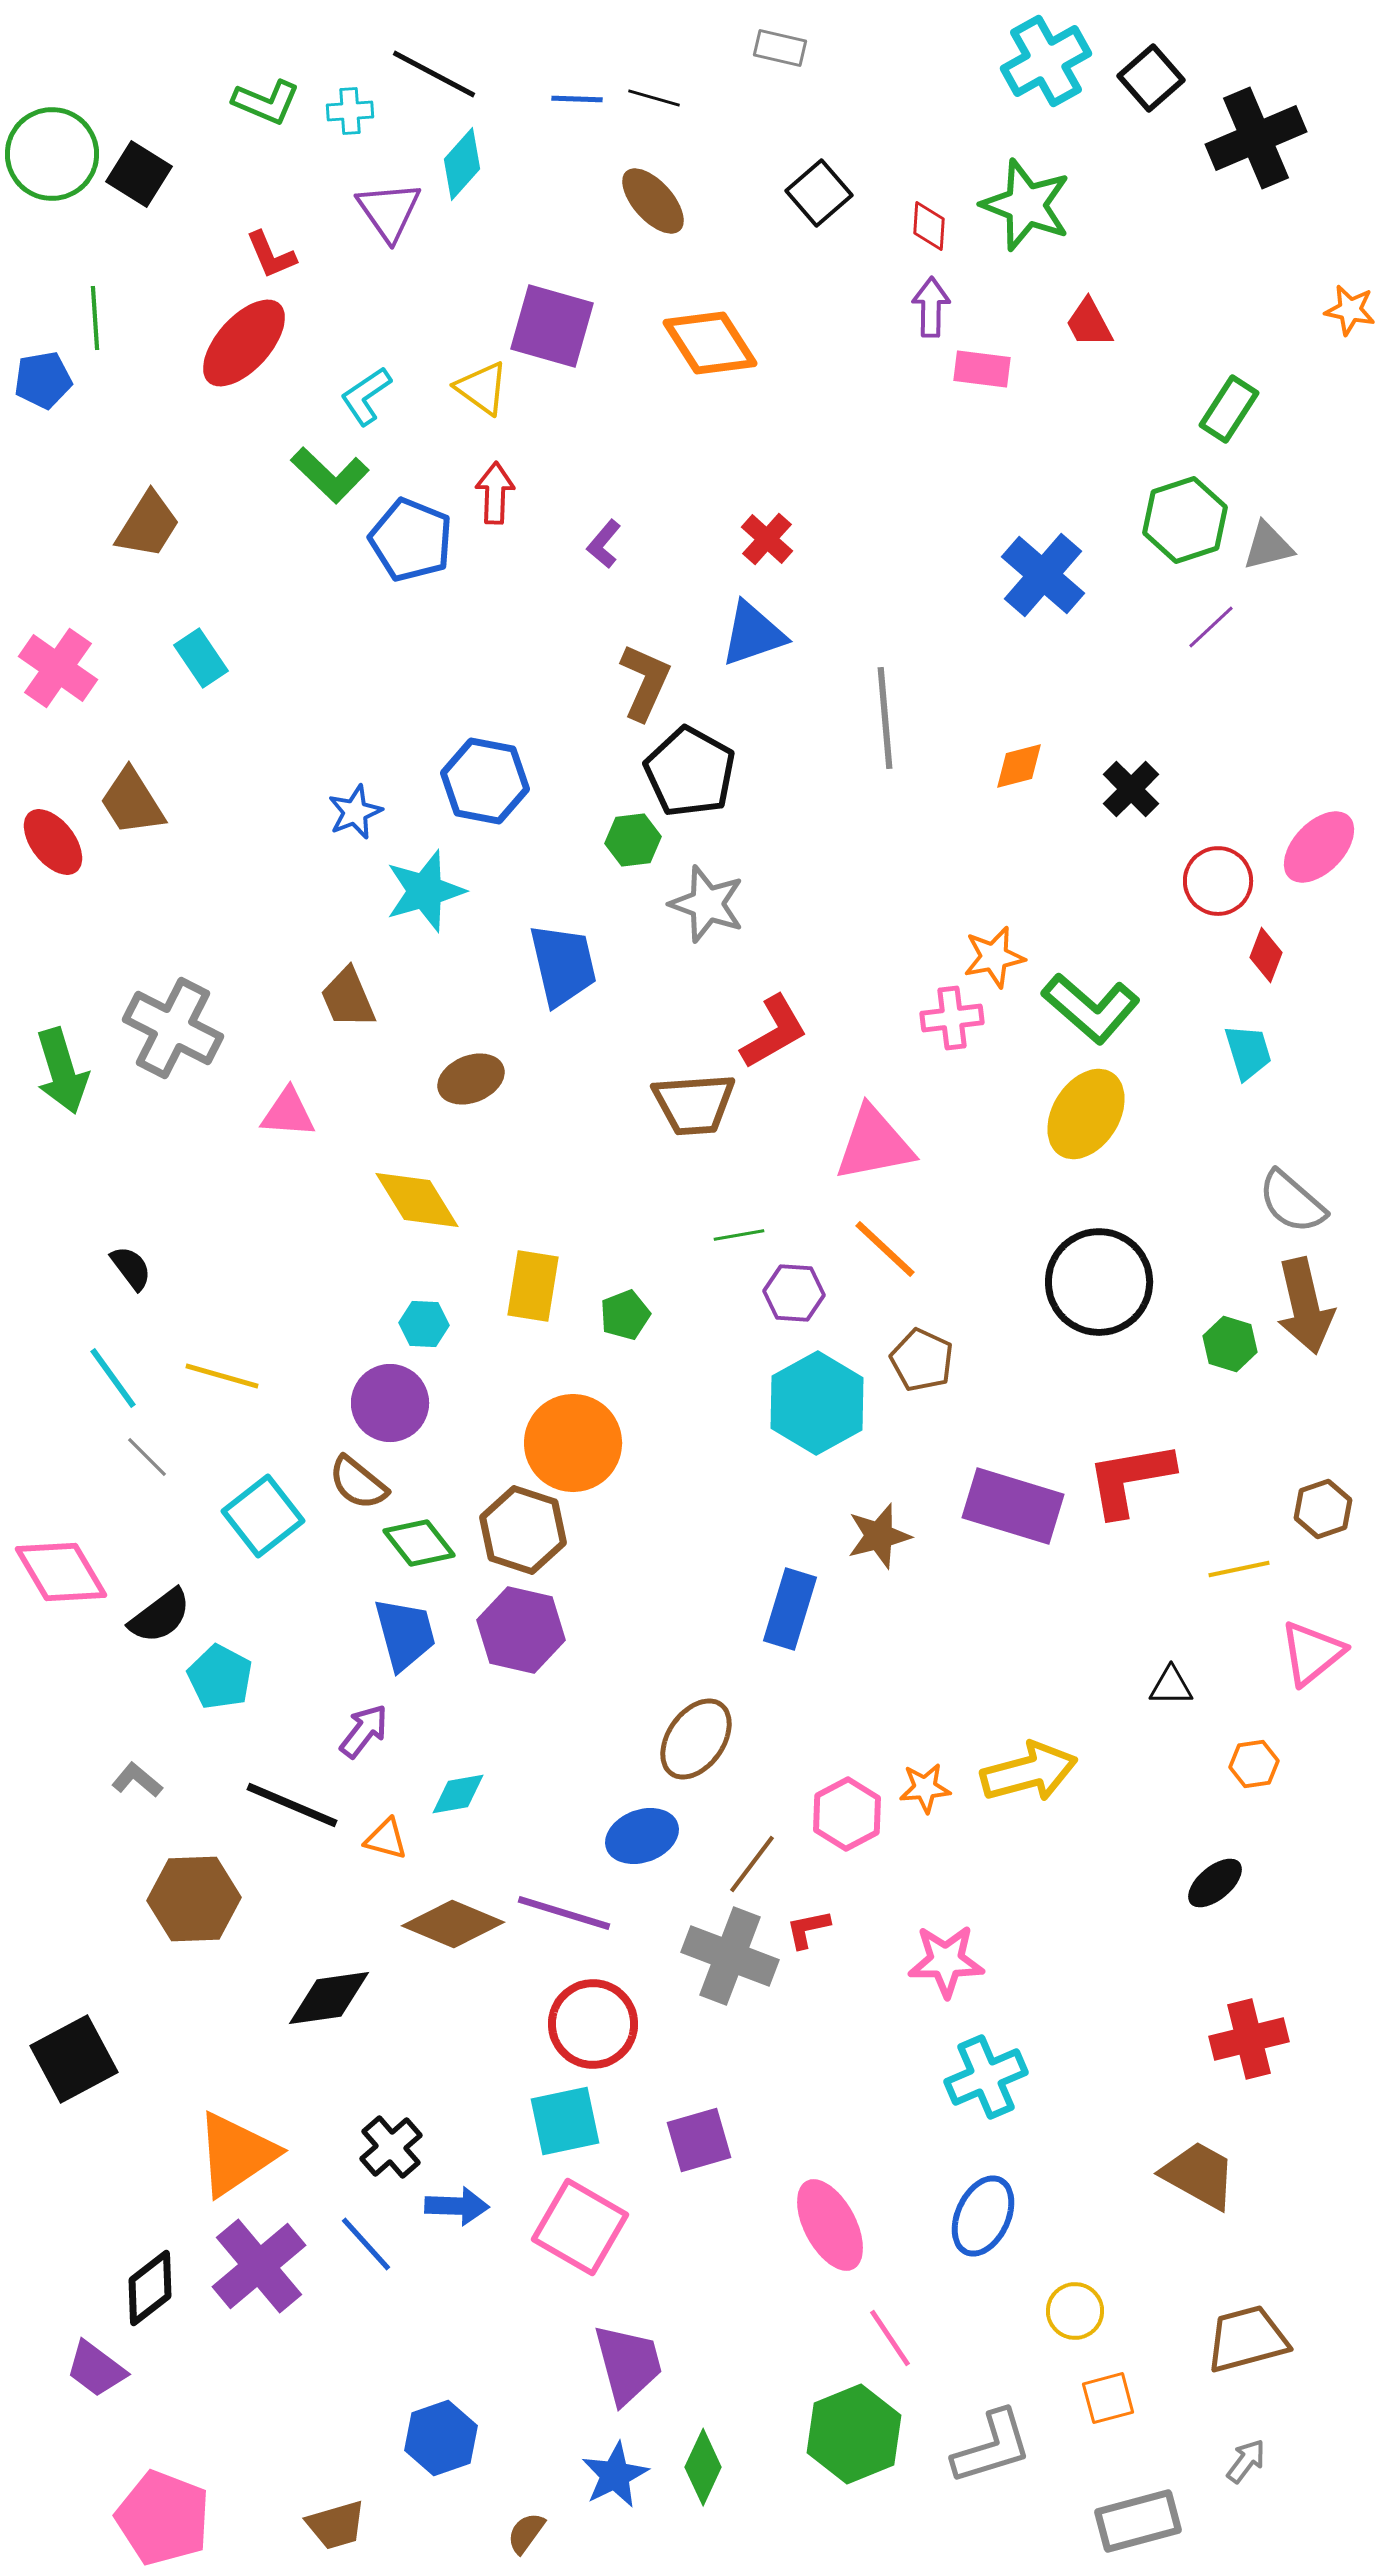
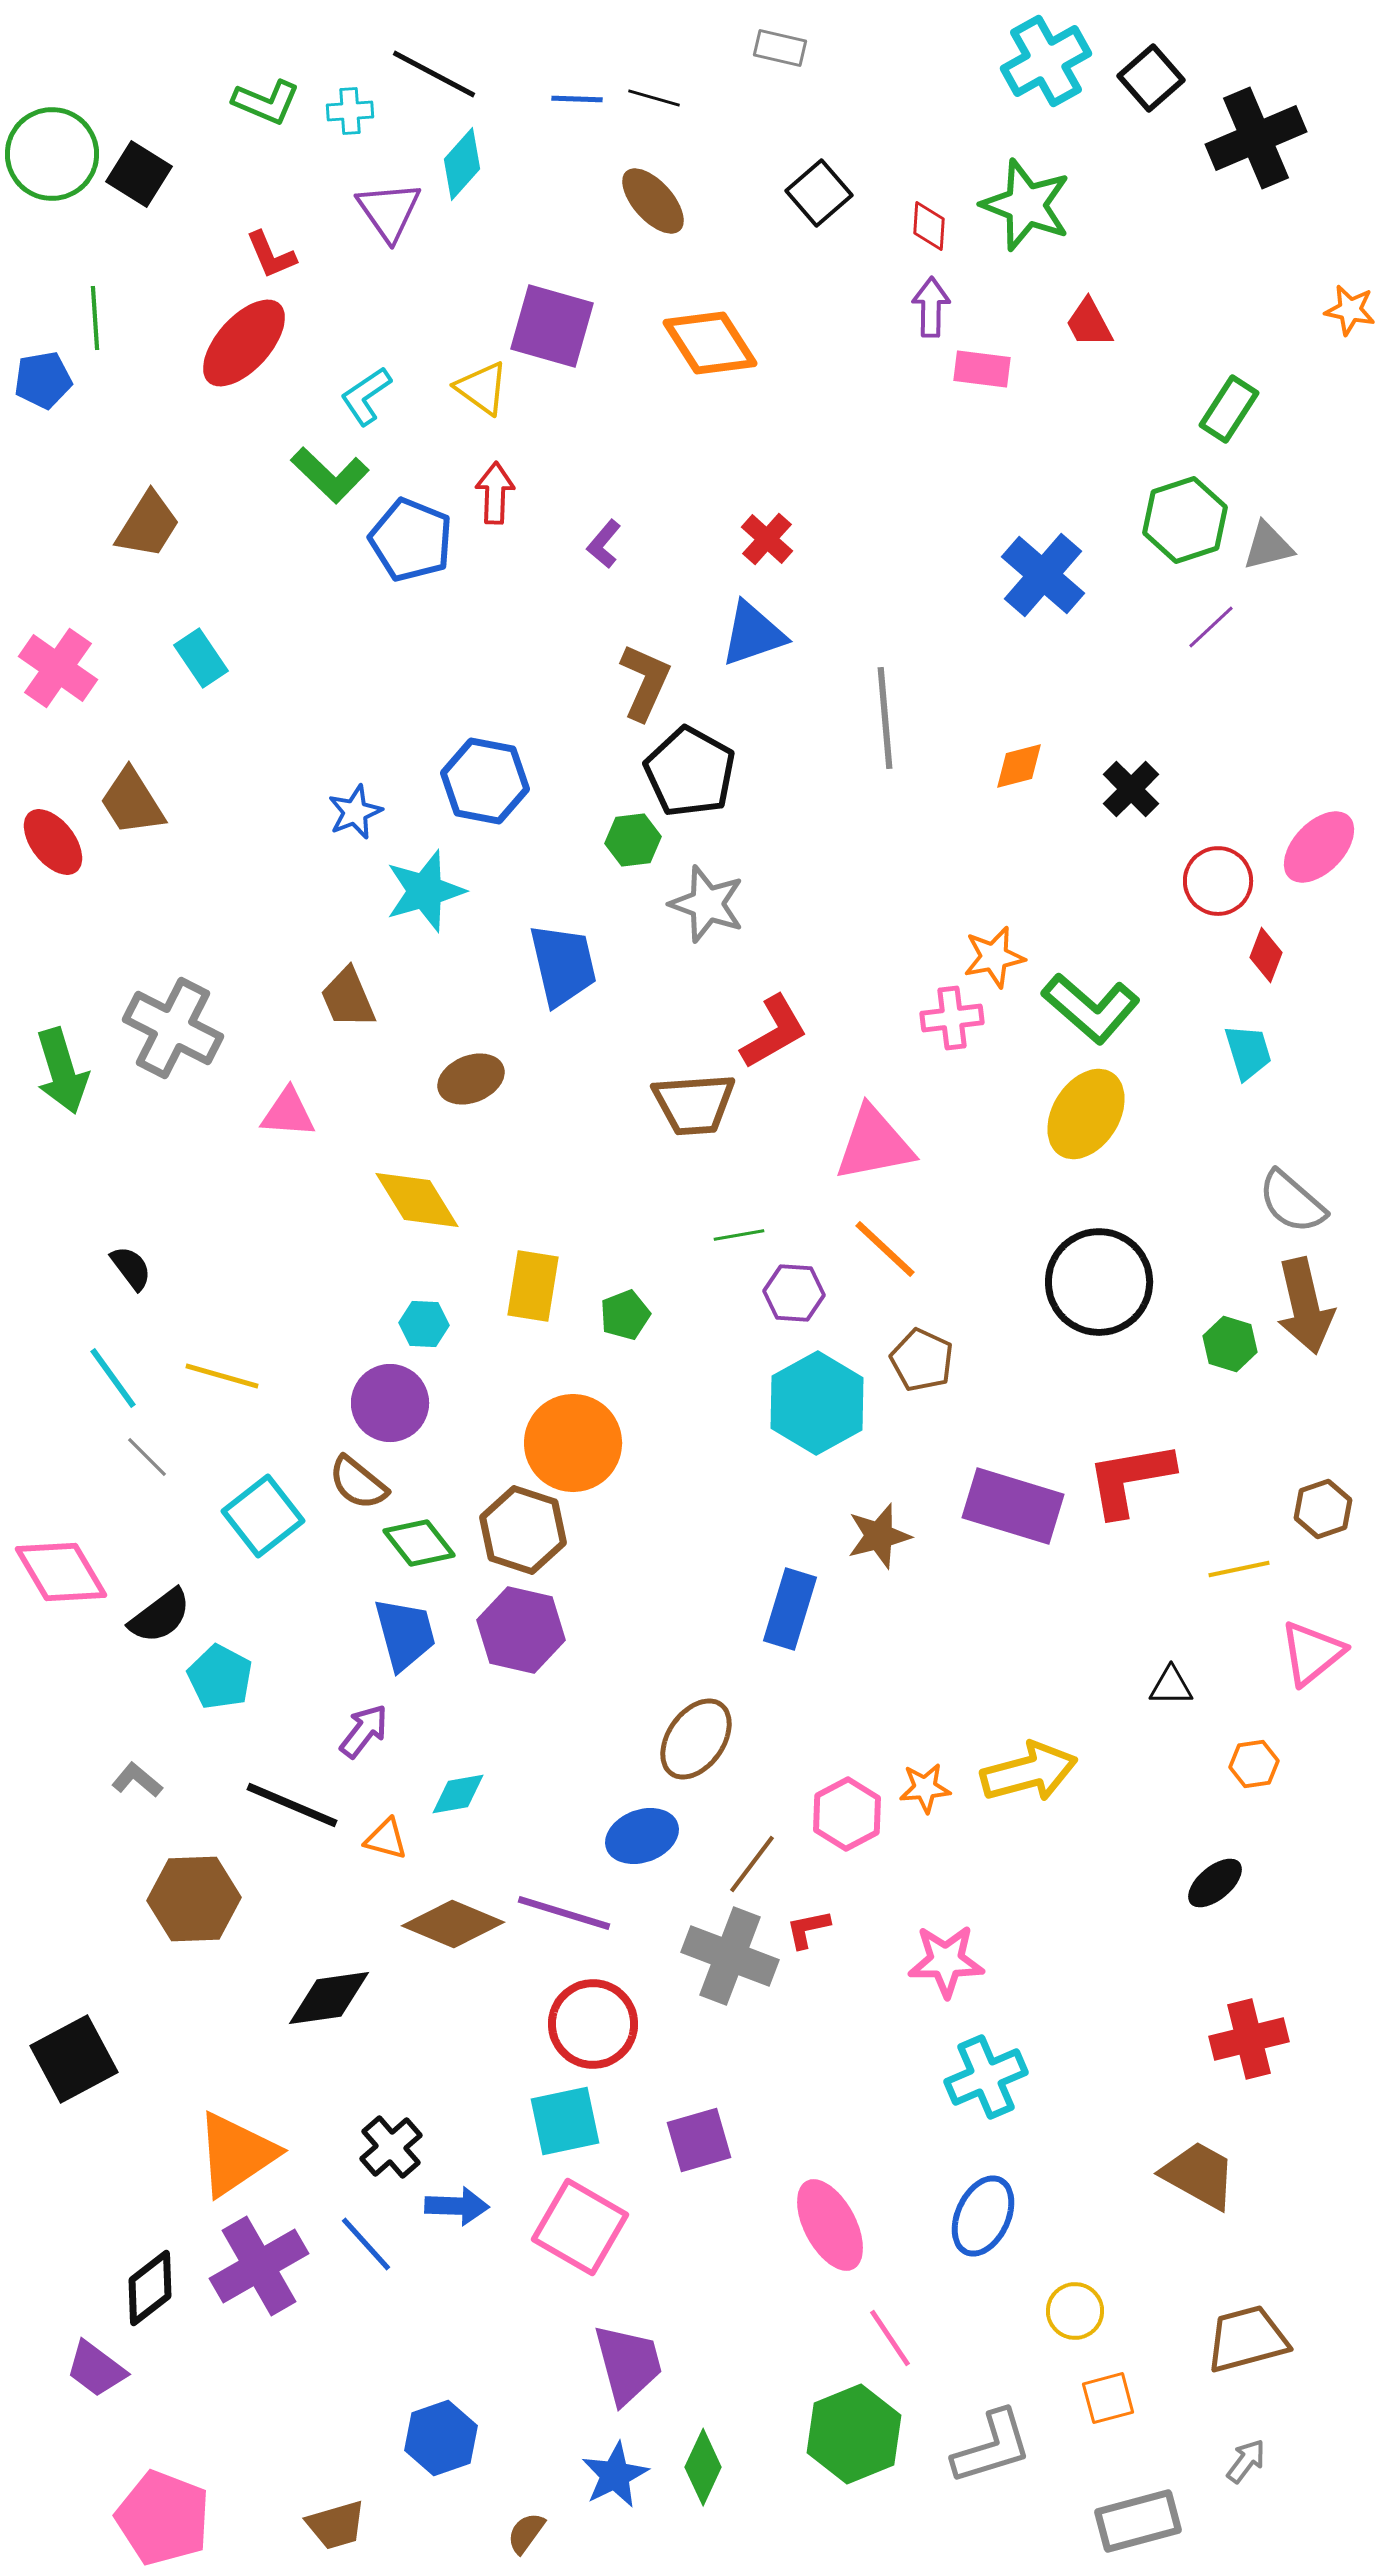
purple cross at (259, 2266): rotated 10 degrees clockwise
